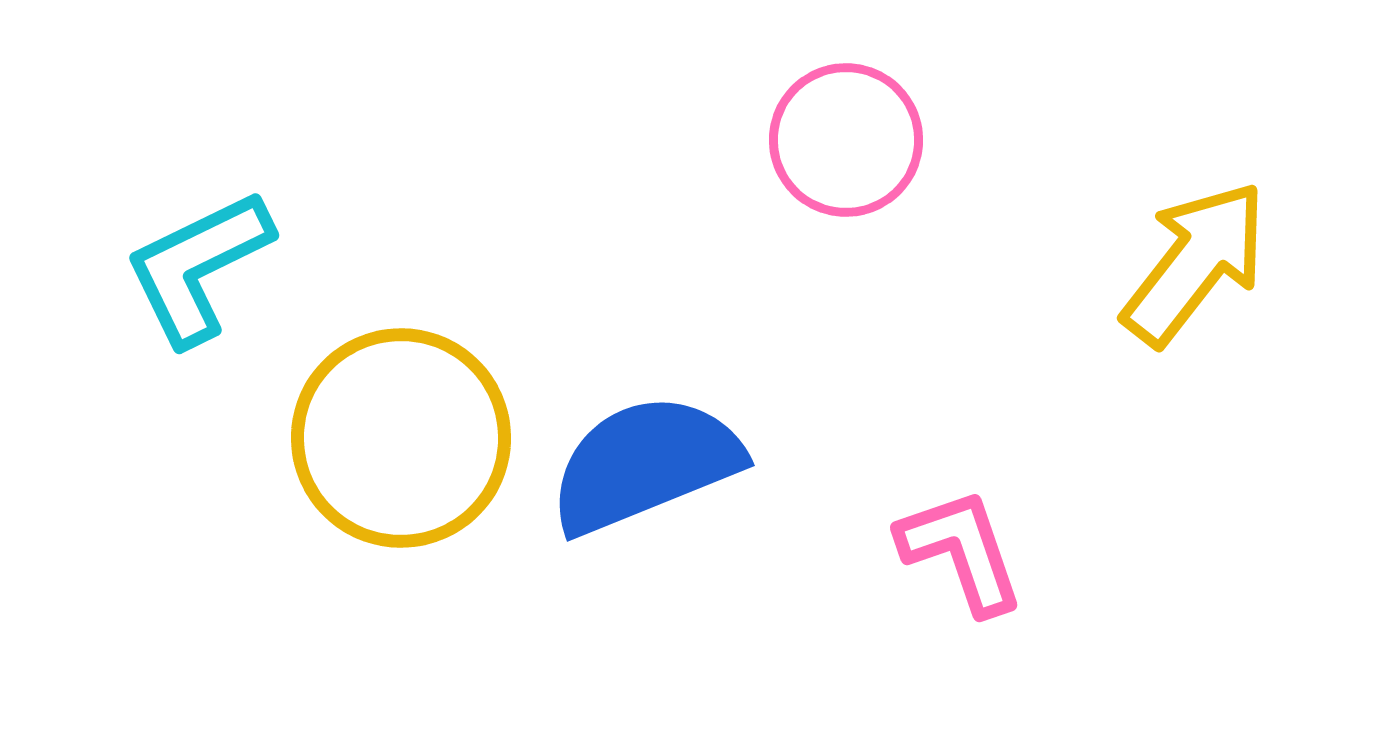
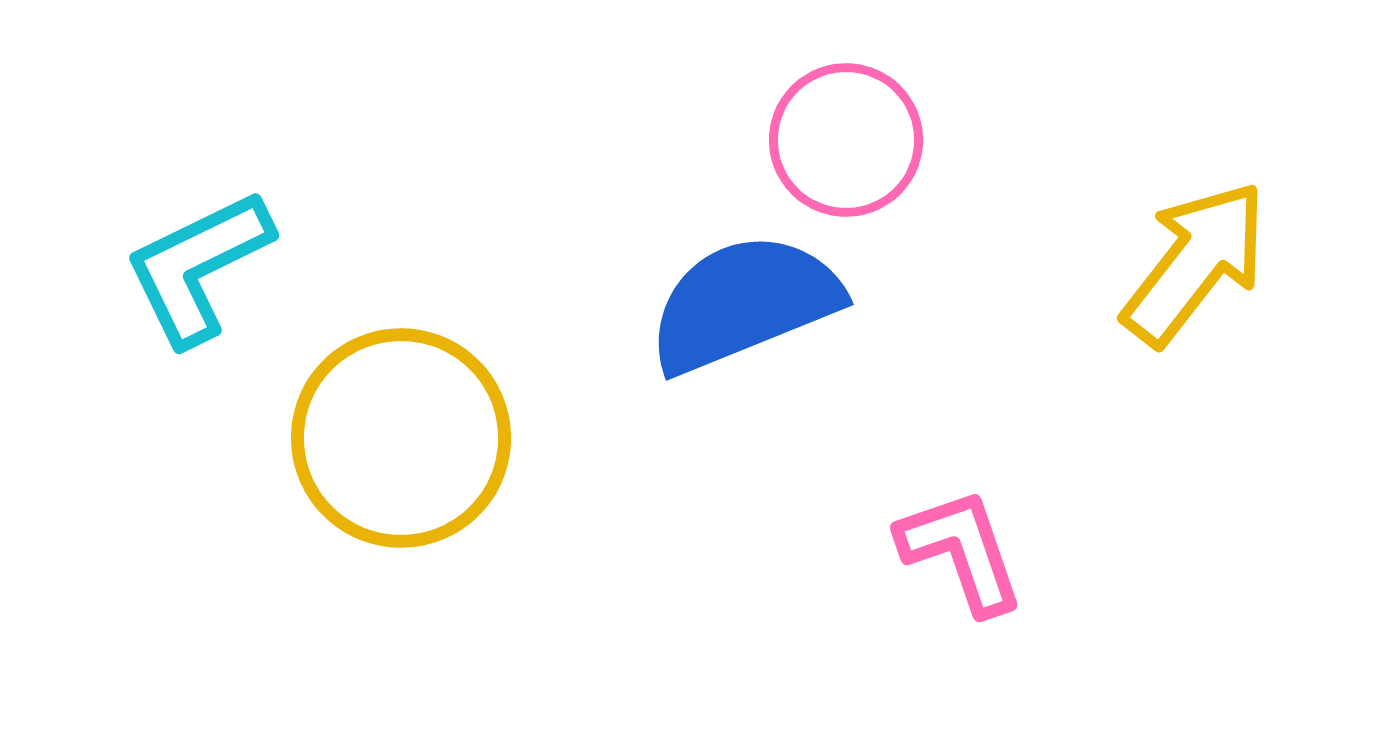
blue semicircle: moved 99 px right, 161 px up
